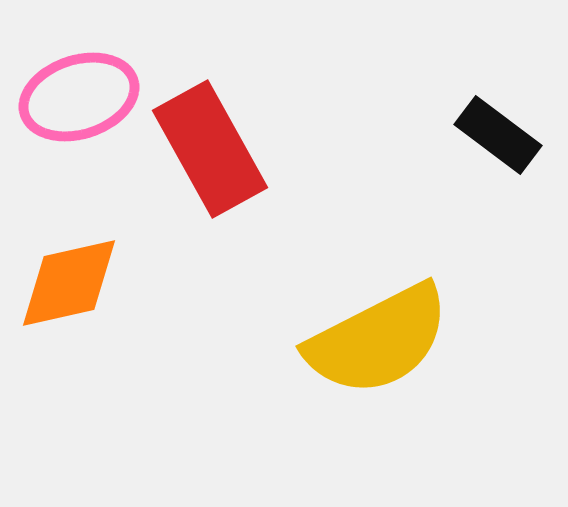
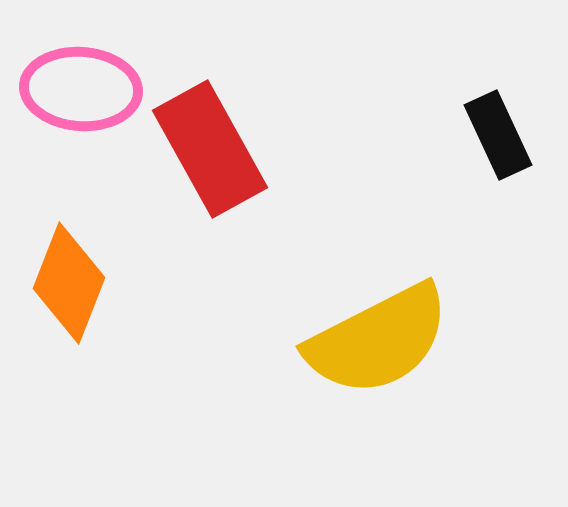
pink ellipse: moved 2 px right, 8 px up; rotated 22 degrees clockwise
black rectangle: rotated 28 degrees clockwise
orange diamond: rotated 56 degrees counterclockwise
